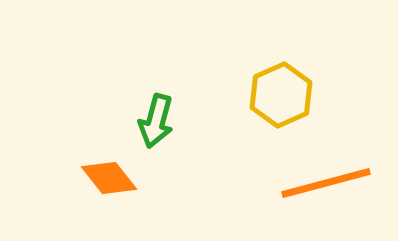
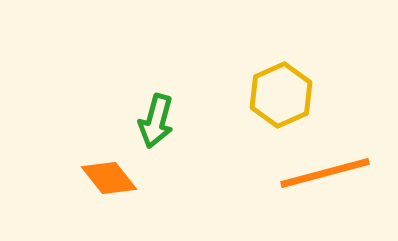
orange line: moved 1 px left, 10 px up
